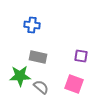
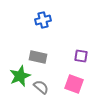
blue cross: moved 11 px right, 5 px up; rotated 21 degrees counterclockwise
green star: rotated 20 degrees counterclockwise
